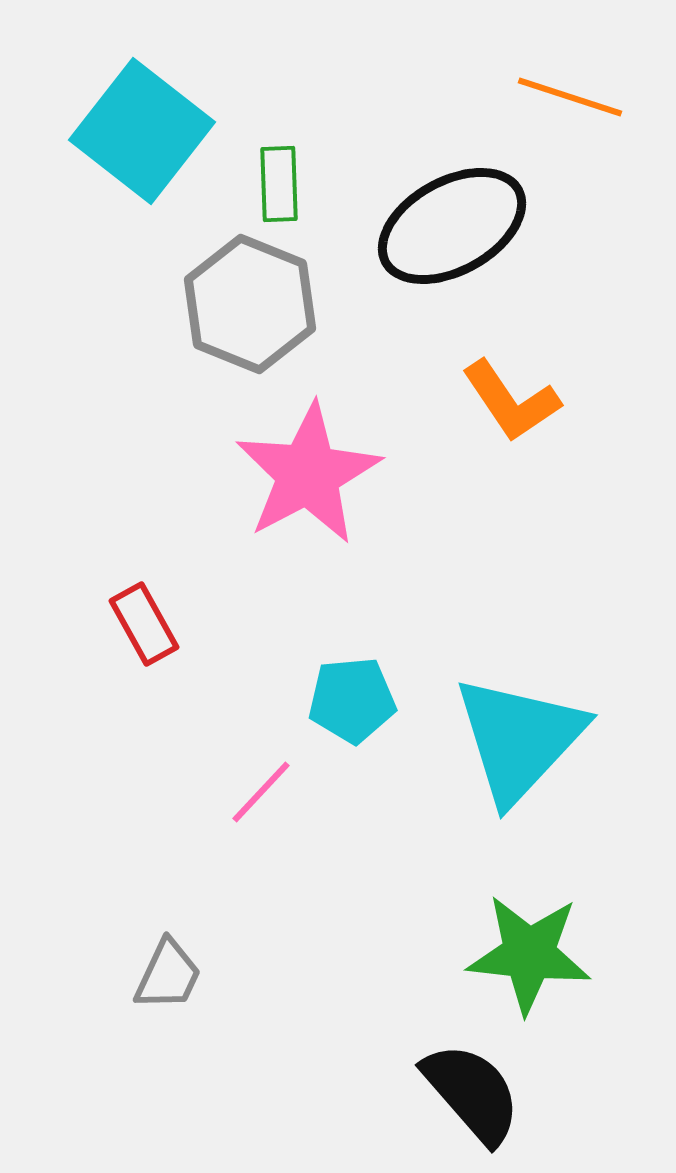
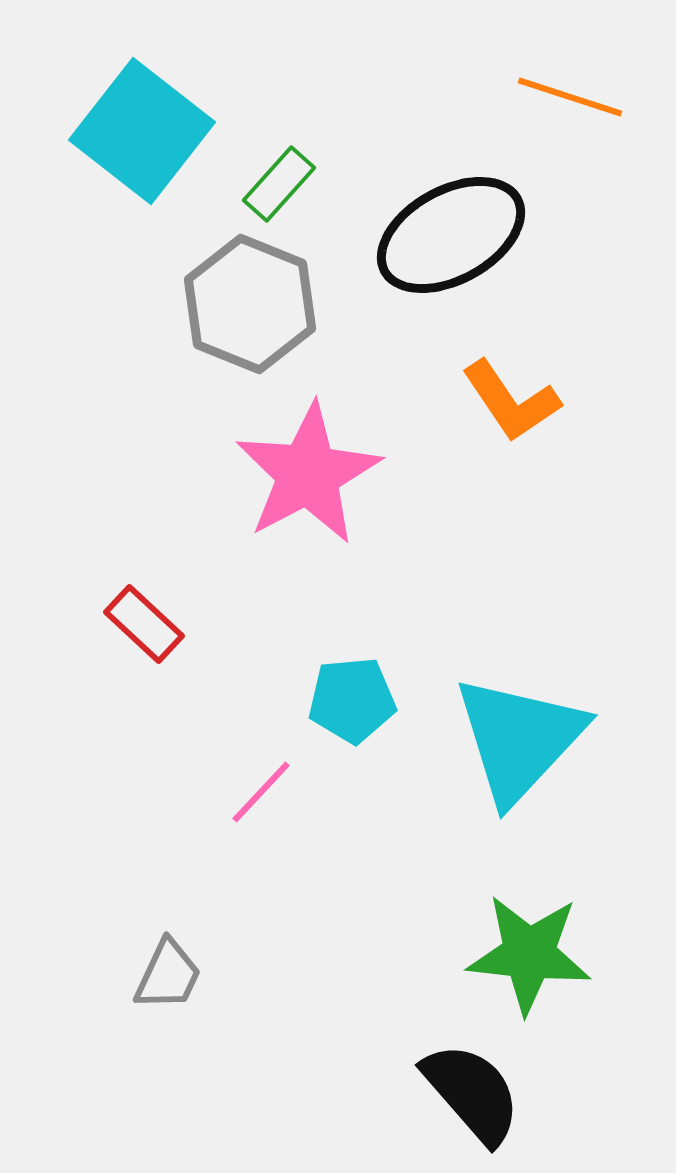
green rectangle: rotated 44 degrees clockwise
black ellipse: moved 1 px left, 9 px down
red rectangle: rotated 18 degrees counterclockwise
